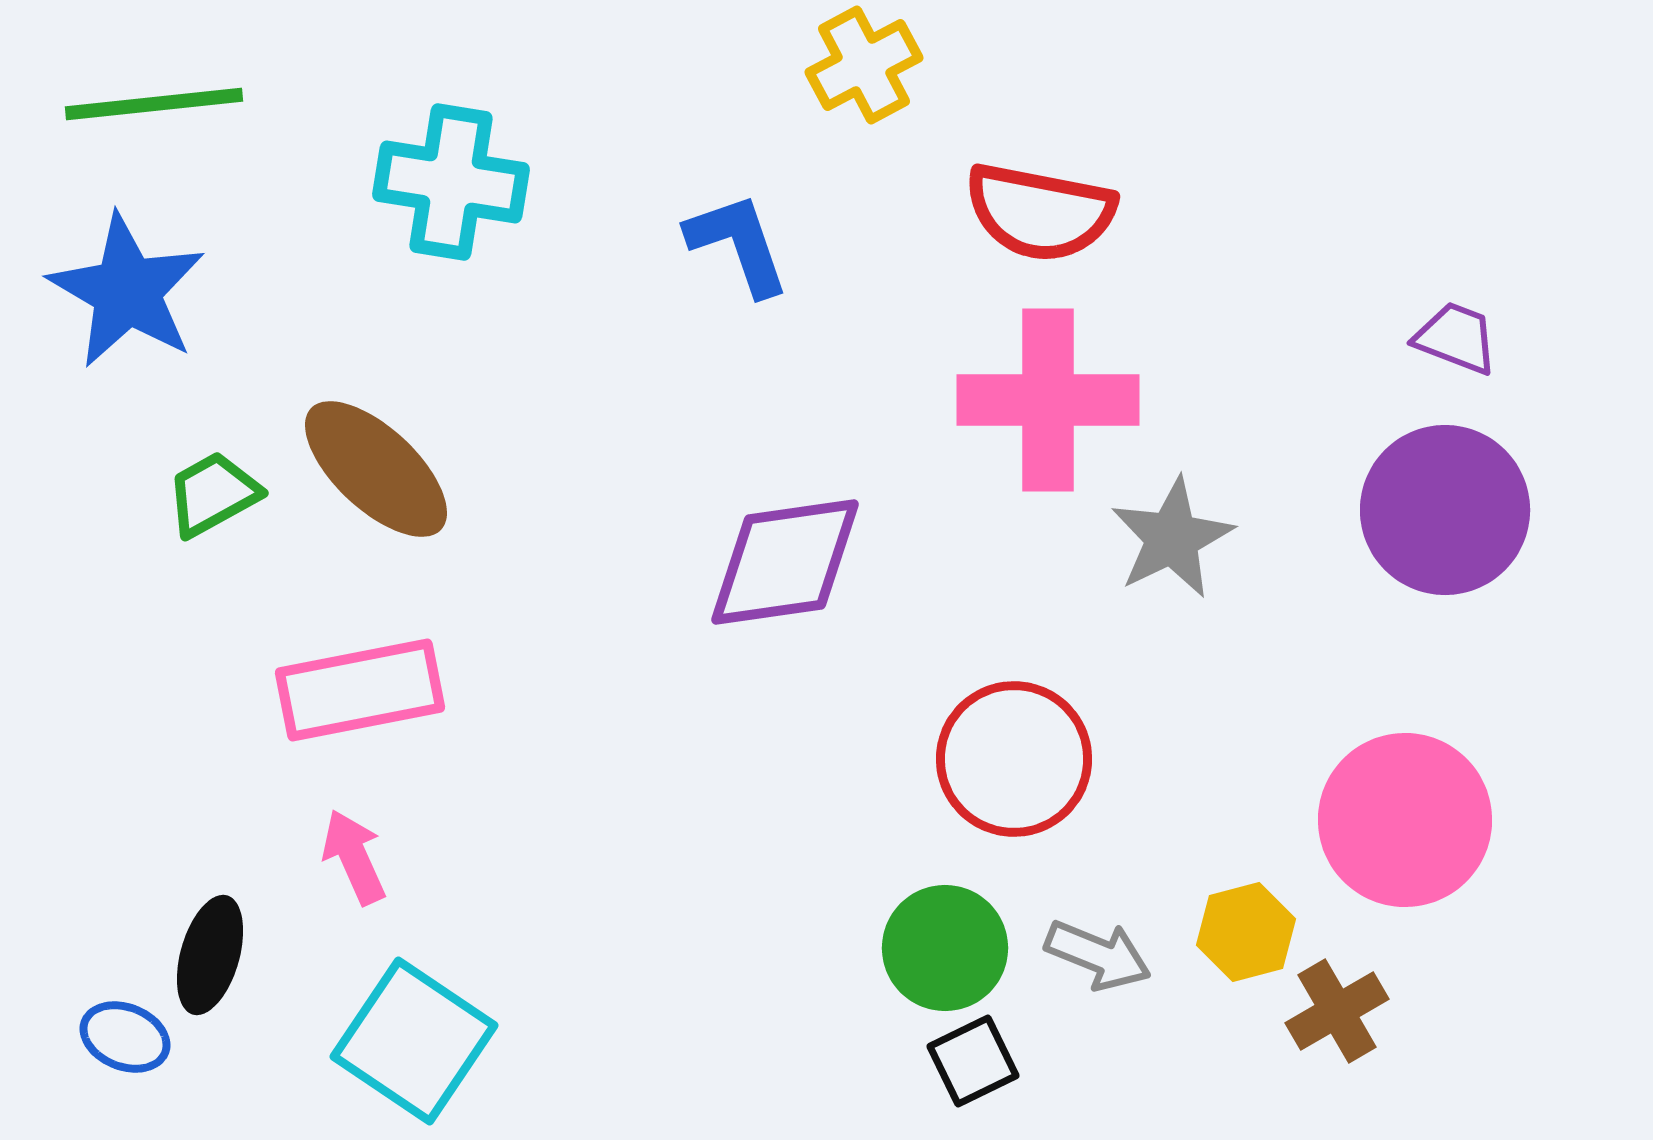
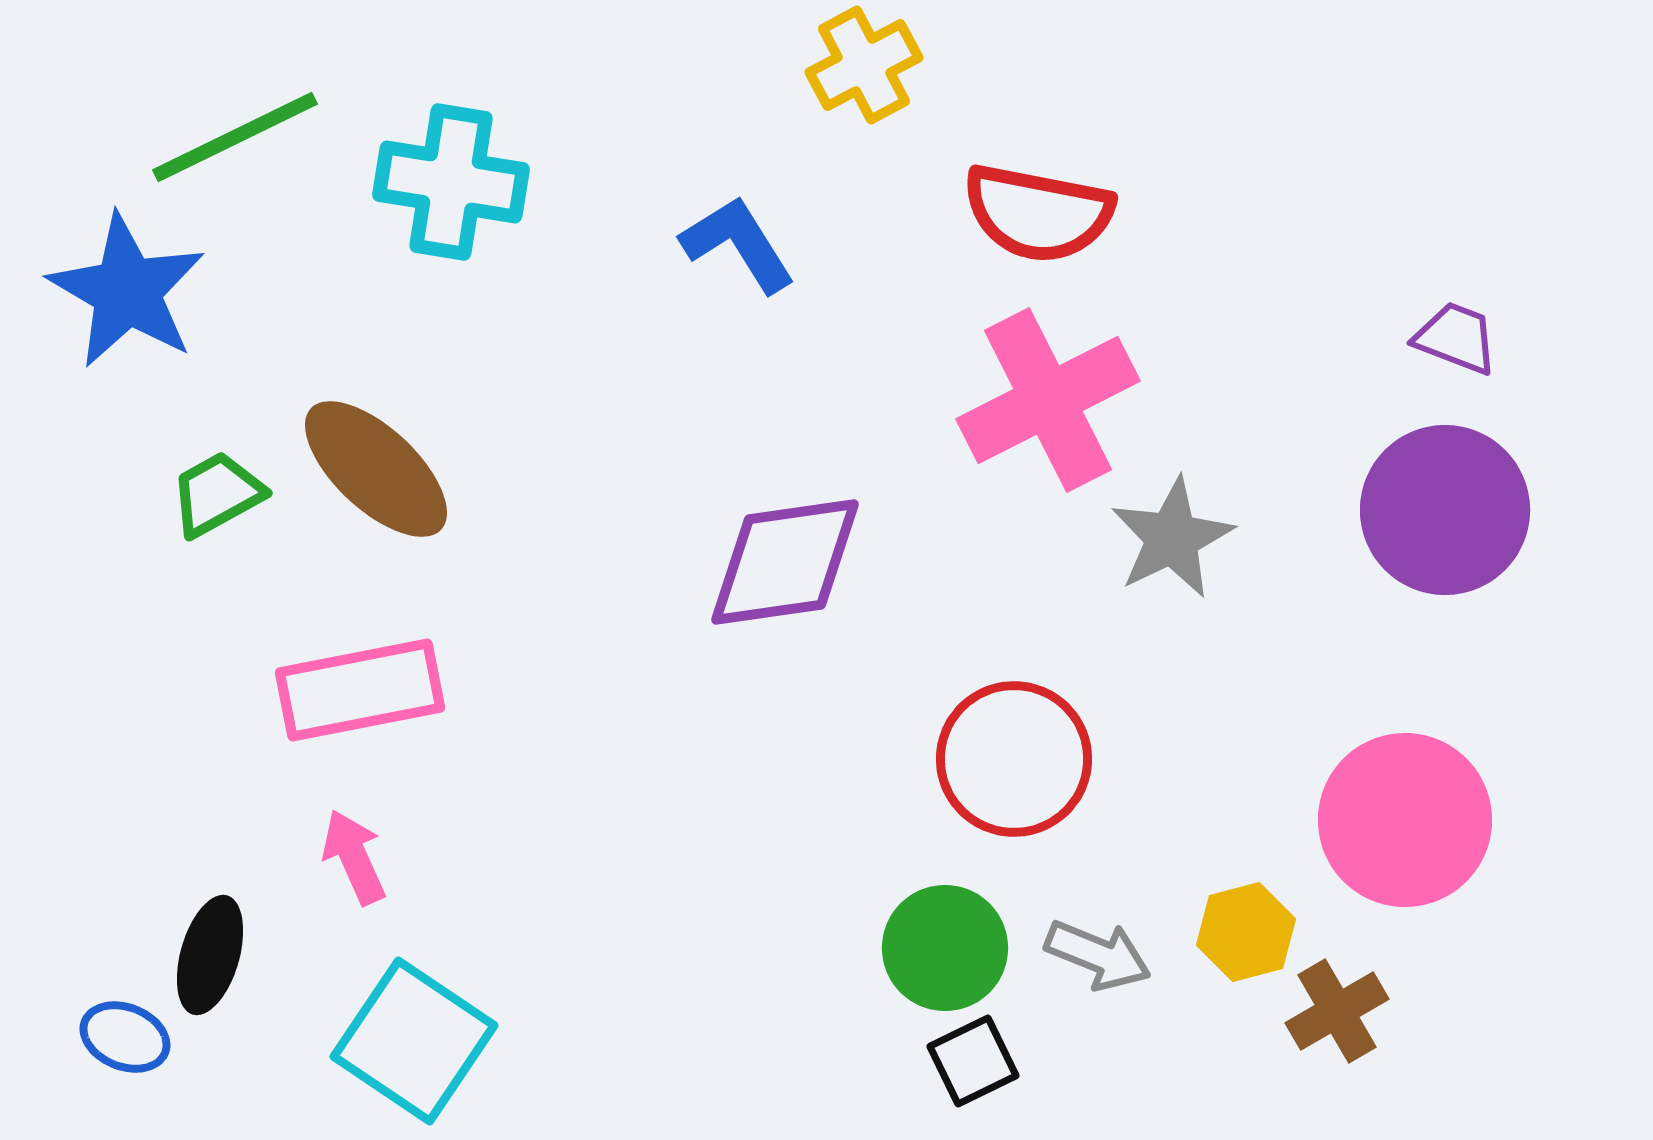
green line: moved 81 px right, 33 px down; rotated 20 degrees counterclockwise
red semicircle: moved 2 px left, 1 px down
blue L-shape: rotated 13 degrees counterclockwise
pink cross: rotated 27 degrees counterclockwise
green trapezoid: moved 4 px right
